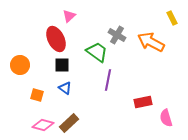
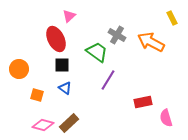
orange circle: moved 1 px left, 4 px down
purple line: rotated 20 degrees clockwise
